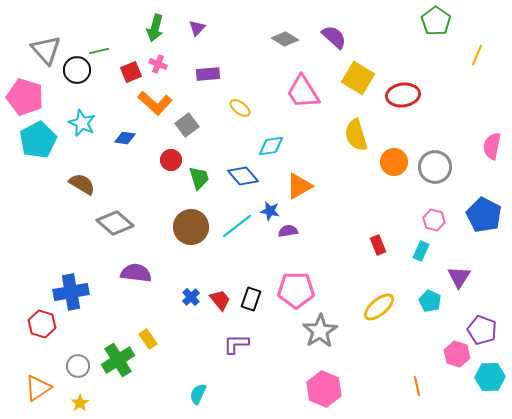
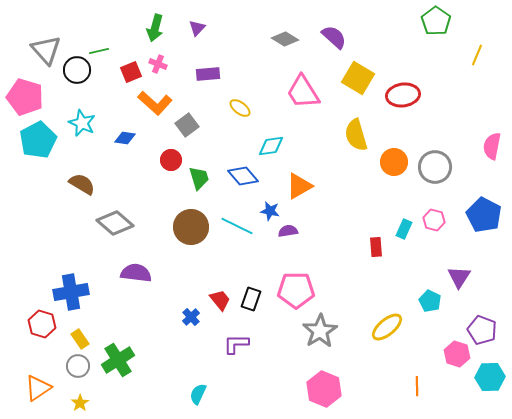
cyan line at (237, 226): rotated 64 degrees clockwise
red rectangle at (378, 245): moved 2 px left, 2 px down; rotated 18 degrees clockwise
cyan rectangle at (421, 251): moved 17 px left, 22 px up
blue cross at (191, 297): moved 20 px down
yellow ellipse at (379, 307): moved 8 px right, 20 px down
yellow rectangle at (148, 339): moved 68 px left
orange line at (417, 386): rotated 12 degrees clockwise
